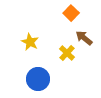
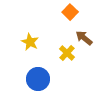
orange square: moved 1 px left, 1 px up
